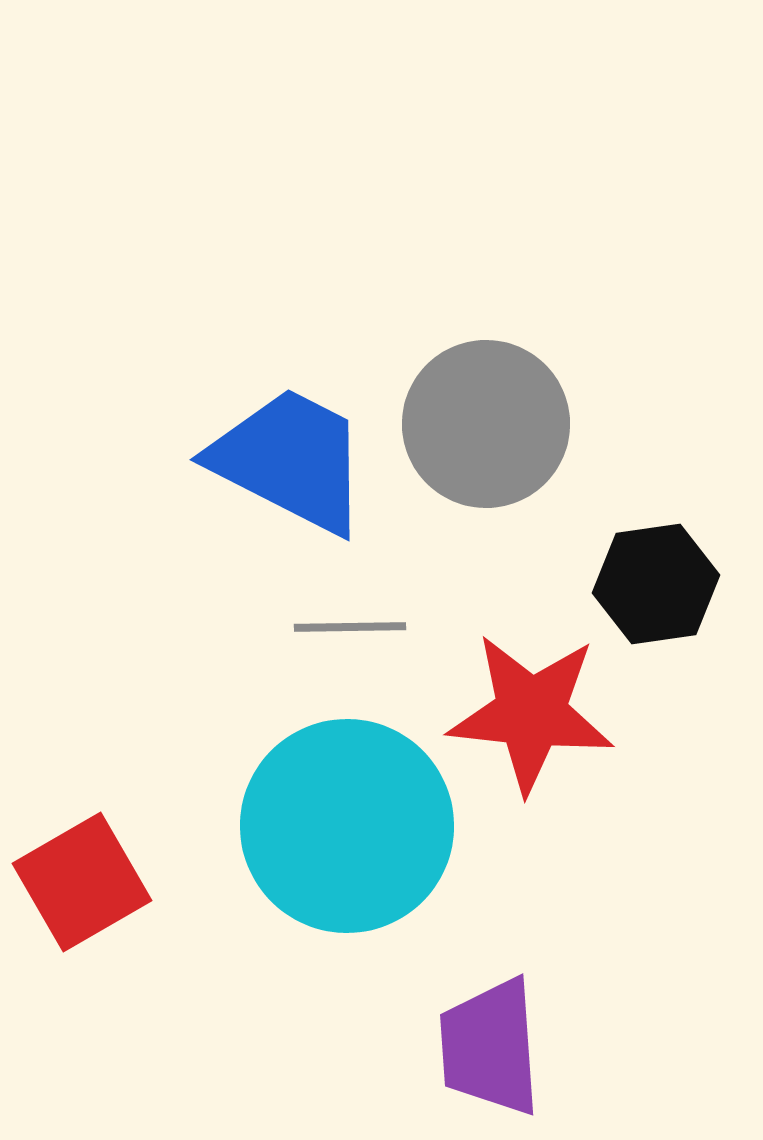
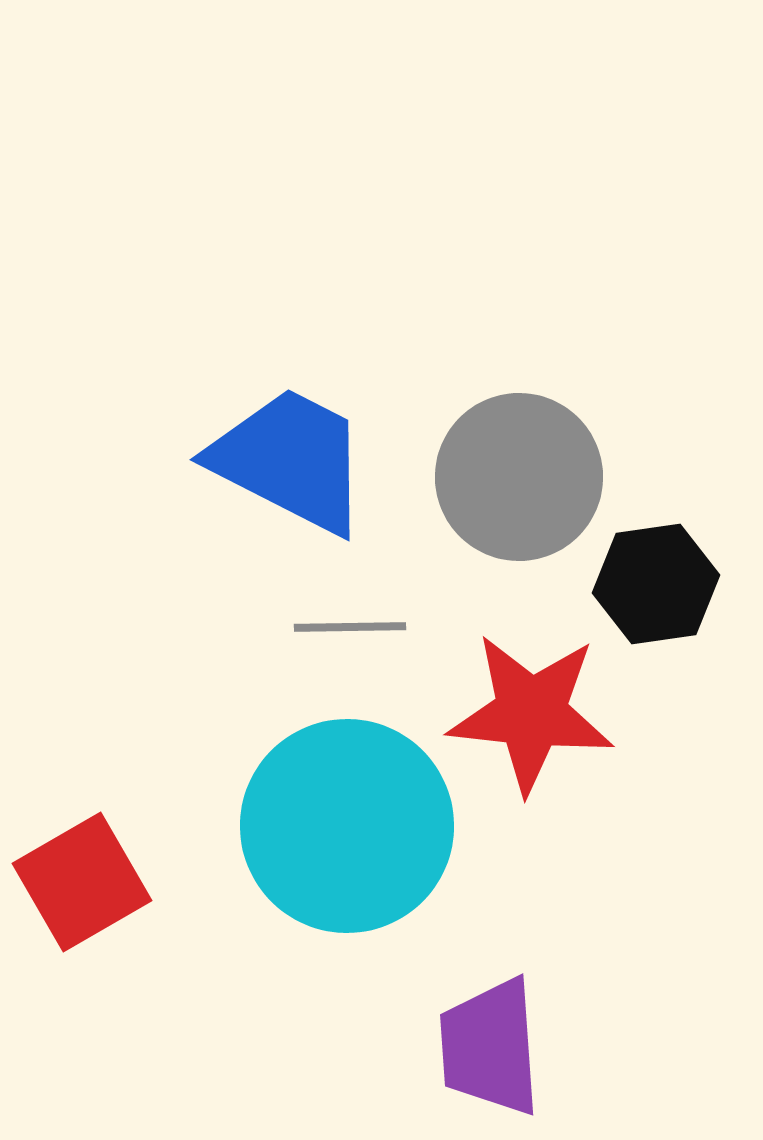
gray circle: moved 33 px right, 53 px down
